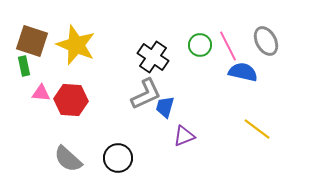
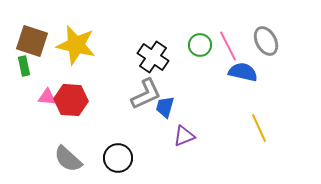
yellow star: rotated 9 degrees counterclockwise
pink triangle: moved 6 px right, 4 px down
yellow line: moved 2 px right, 1 px up; rotated 28 degrees clockwise
